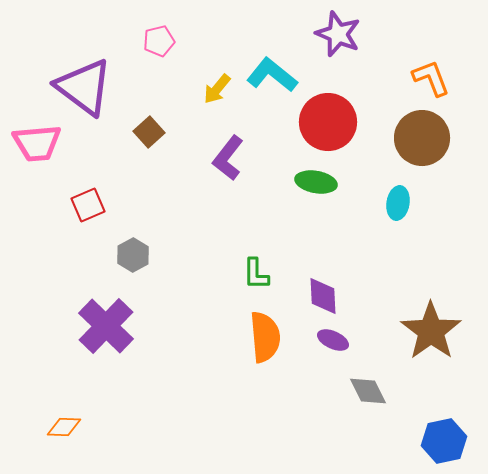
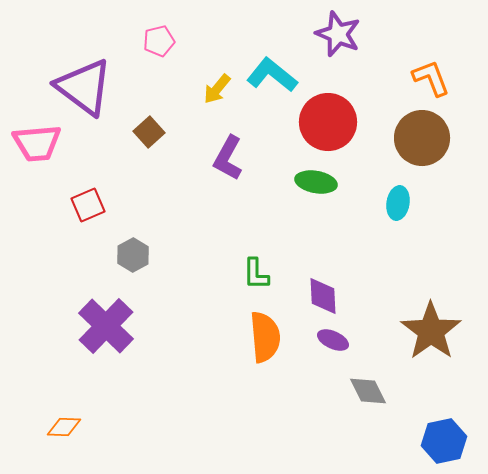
purple L-shape: rotated 9 degrees counterclockwise
